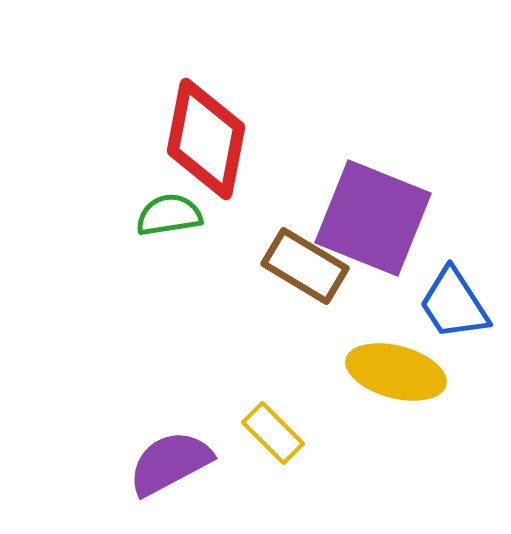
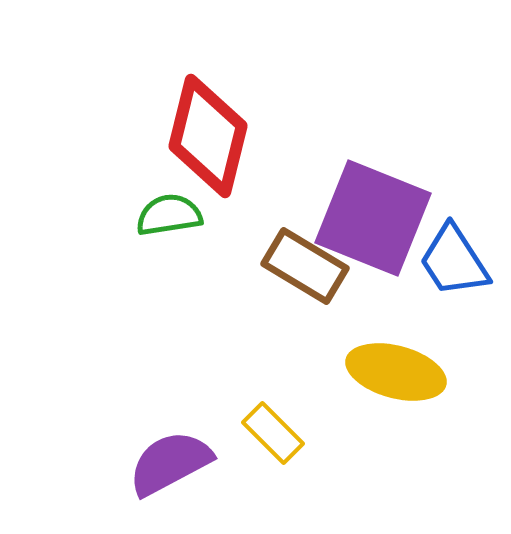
red diamond: moved 2 px right, 3 px up; rotated 3 degrees clockwise
blue trapezoid: moved 43 px up
